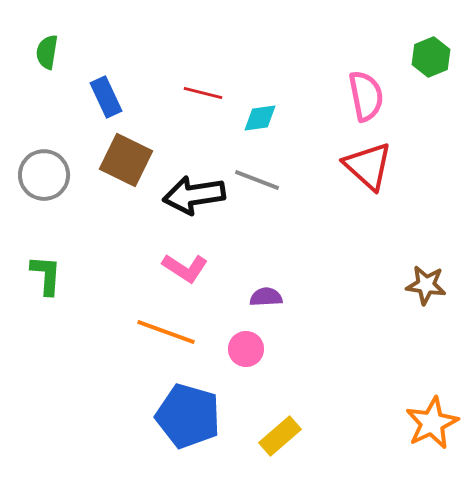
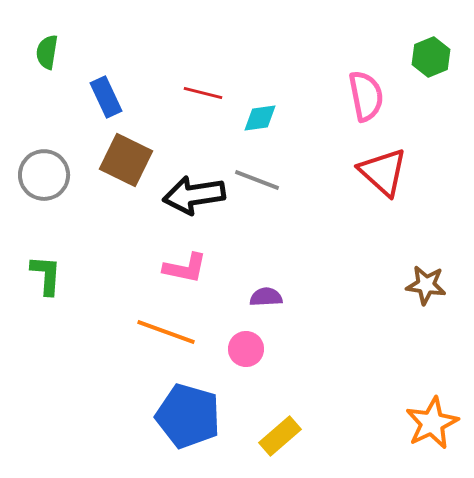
red triangle: moved 15 px right, 6 px down
pink L-shape: rotated 21 degrees counterclockwise
